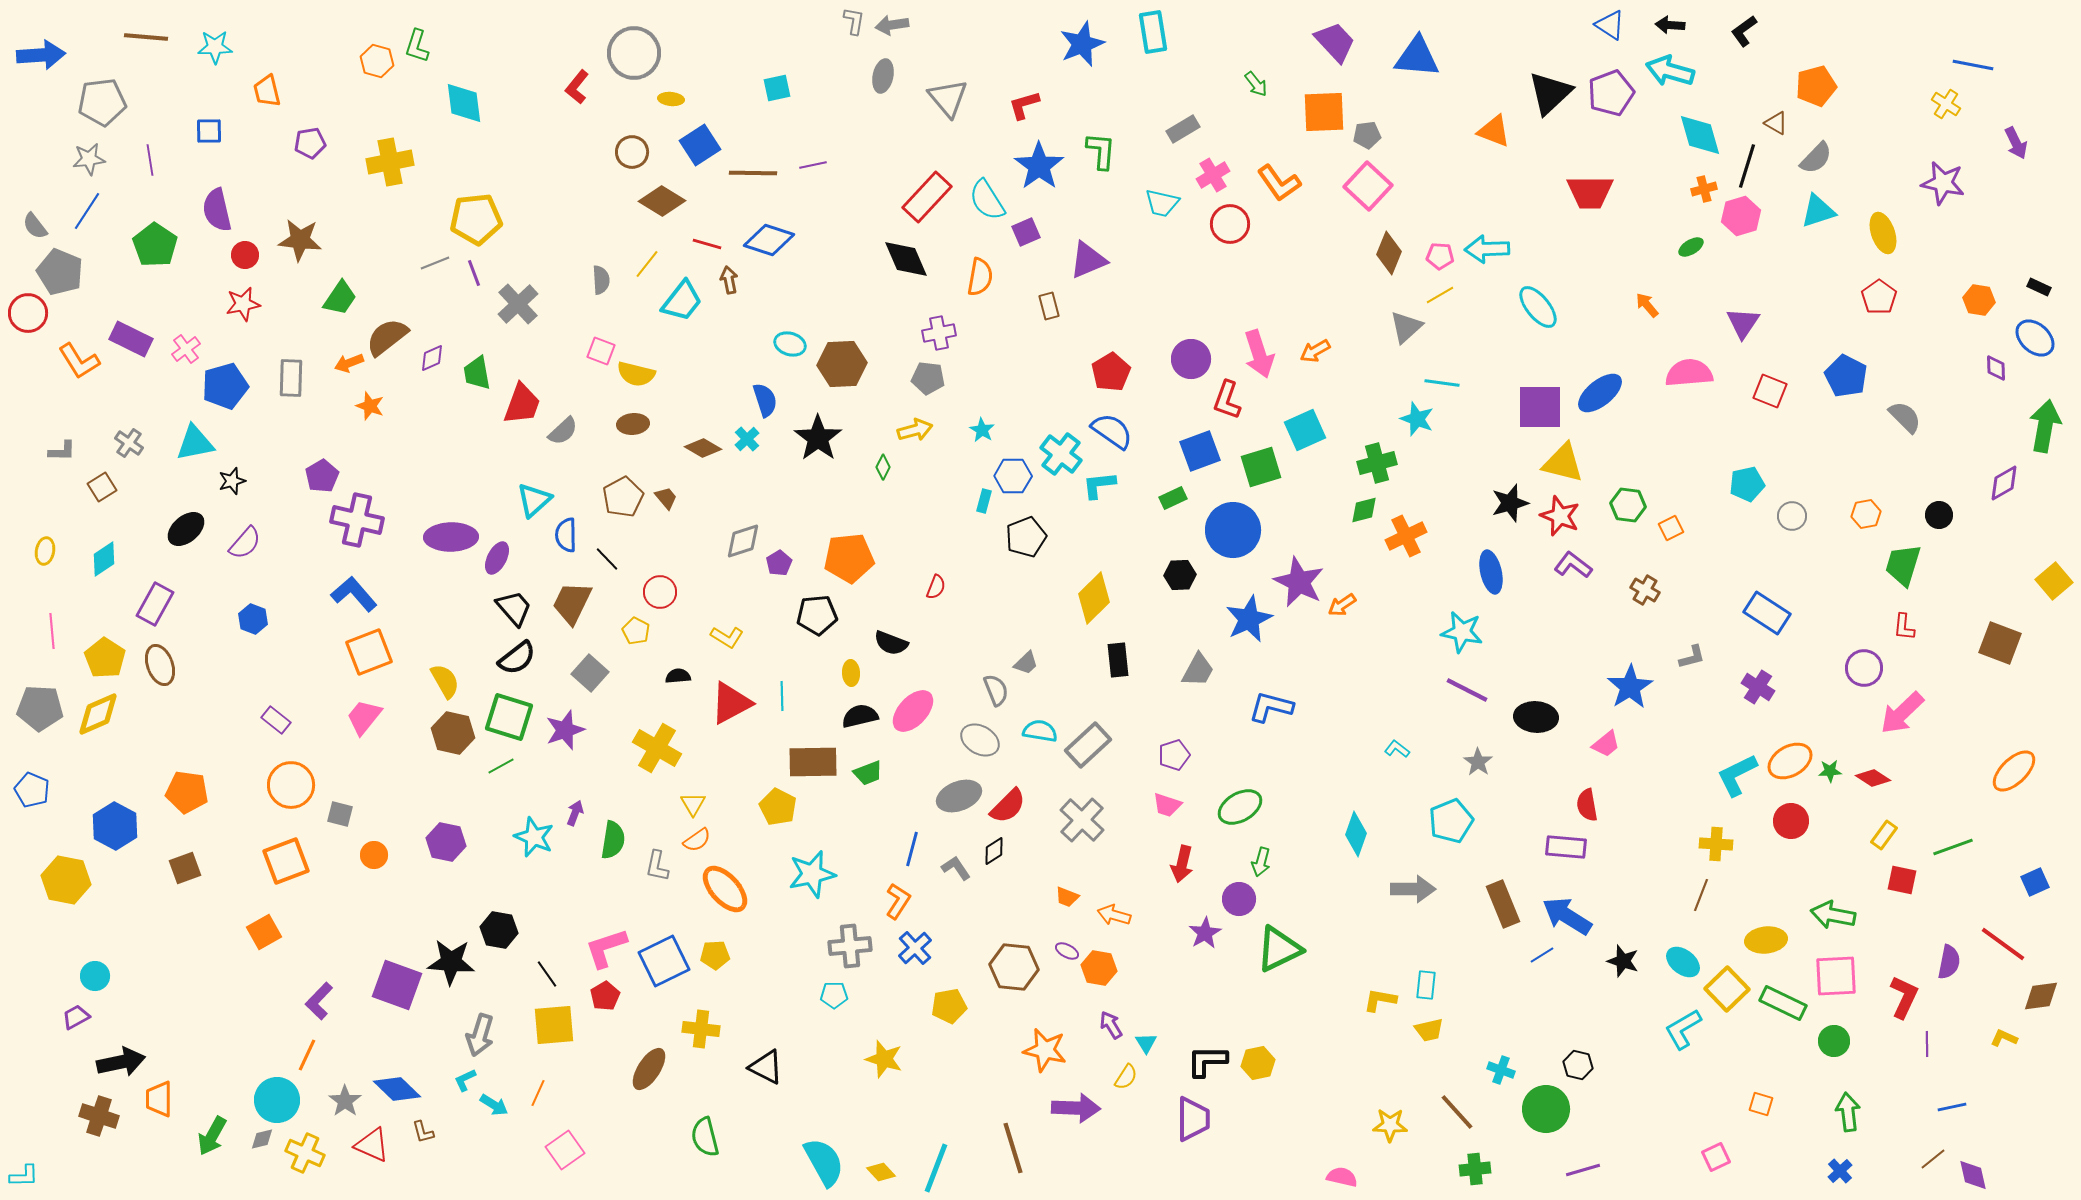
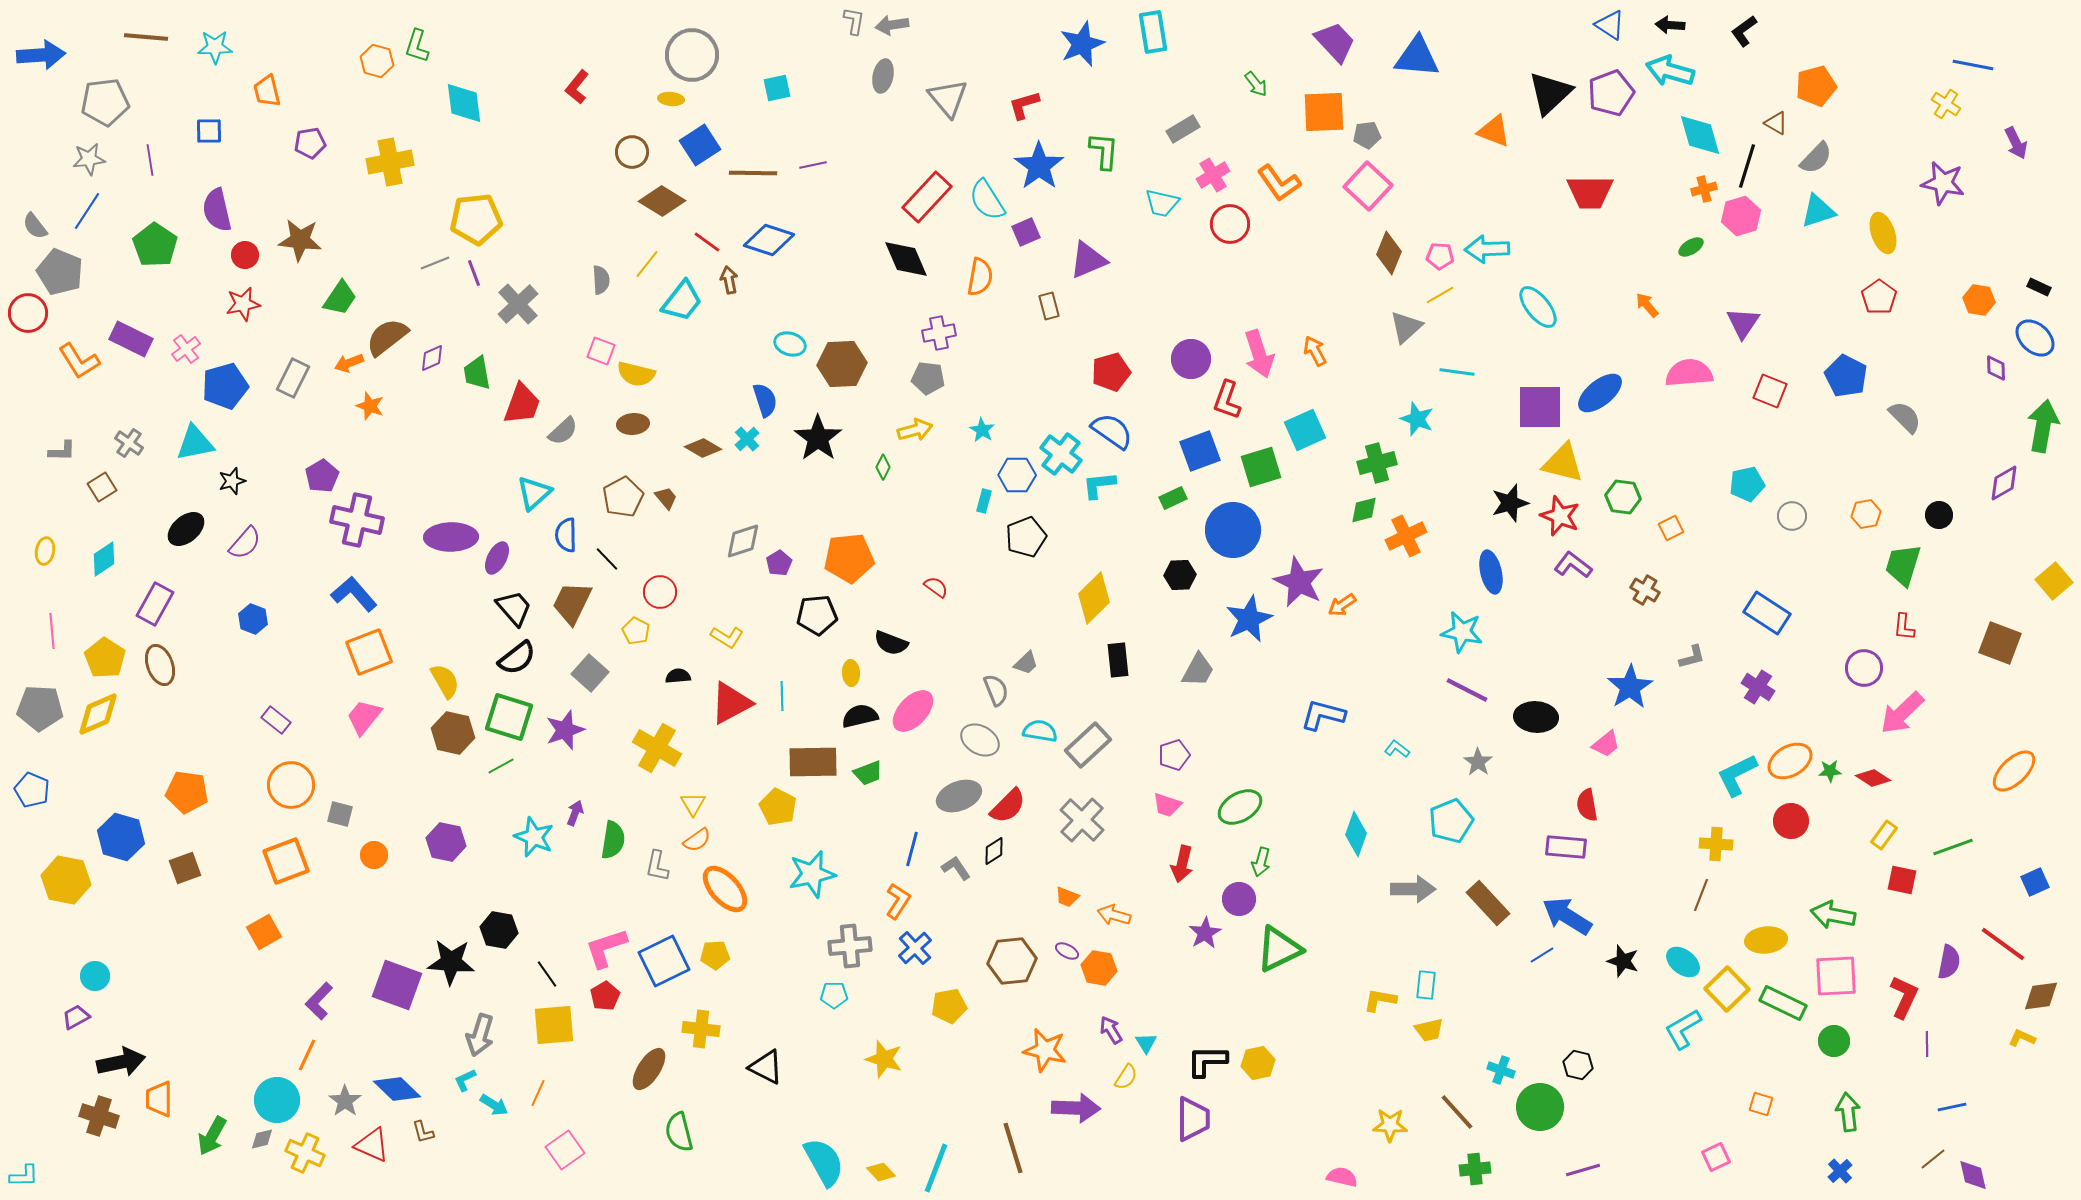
gray circle at (634, 53): moved 58 px right, 2 px down
gray pentagon at (102, 102): moved 3 px right
green L-shape at (1101, 151): moved 3 px right
red line at (707, 244): moved 2 px up; rotated 20 degrees clockwise
orange arrow at (1315, 351): rotated 92 degrees clockwise
red pentagon at (1111, 372): rotated 15 degrees clockwise
gray rectangle at (291, 378): moved 2 px right; rotated 24 degrees clockwise
cyan line at (1442, 383): moved 15 px right, 11 px up
green arrow at (2045, 426): moved 2 px left
blue hexagon at (1013, 476): moved 4 px right, 1 px up
cyan triangle at (534, 500): moved 7 px up
green hexagon at (1628, 505): moved 5 px left, 8 px up
red semicircle at (936, 587): rotated 75 degrees counterclockwise
blue L-shape at (1271, 707): moved 52 px right, 8 px down
blue hexagon at (115, 826): moved 6 px right, 11 px down; rotated 12 degrees counterclockwise
brown rectangle at (1503, 904): moved 15 px left, 1 px up; rotated 21 degrees counterclockwise
brown hexagon at (1014, 967): moved 2 px left, 6 px up; rotated 12 degrees counterclockwise
purple arrow at (1111, 1025): moved 5 px down
yellow L-shape at (2004, 1038): moved 18 px right
green circle at (1546, 1109): moved 6 px left, 2 px up
green semicircle at (705, 1137): moved 26 px left, 5 px up
